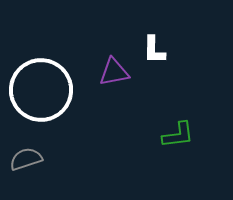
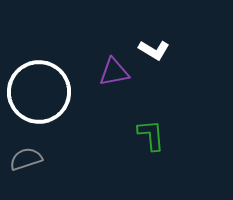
white L-shape: rotated 60 degrees counterclockwise
white circle: moved 2 px left, 2 px down
green L-shape: moved 27 px left; rotated 88 degrees counterclockwise
